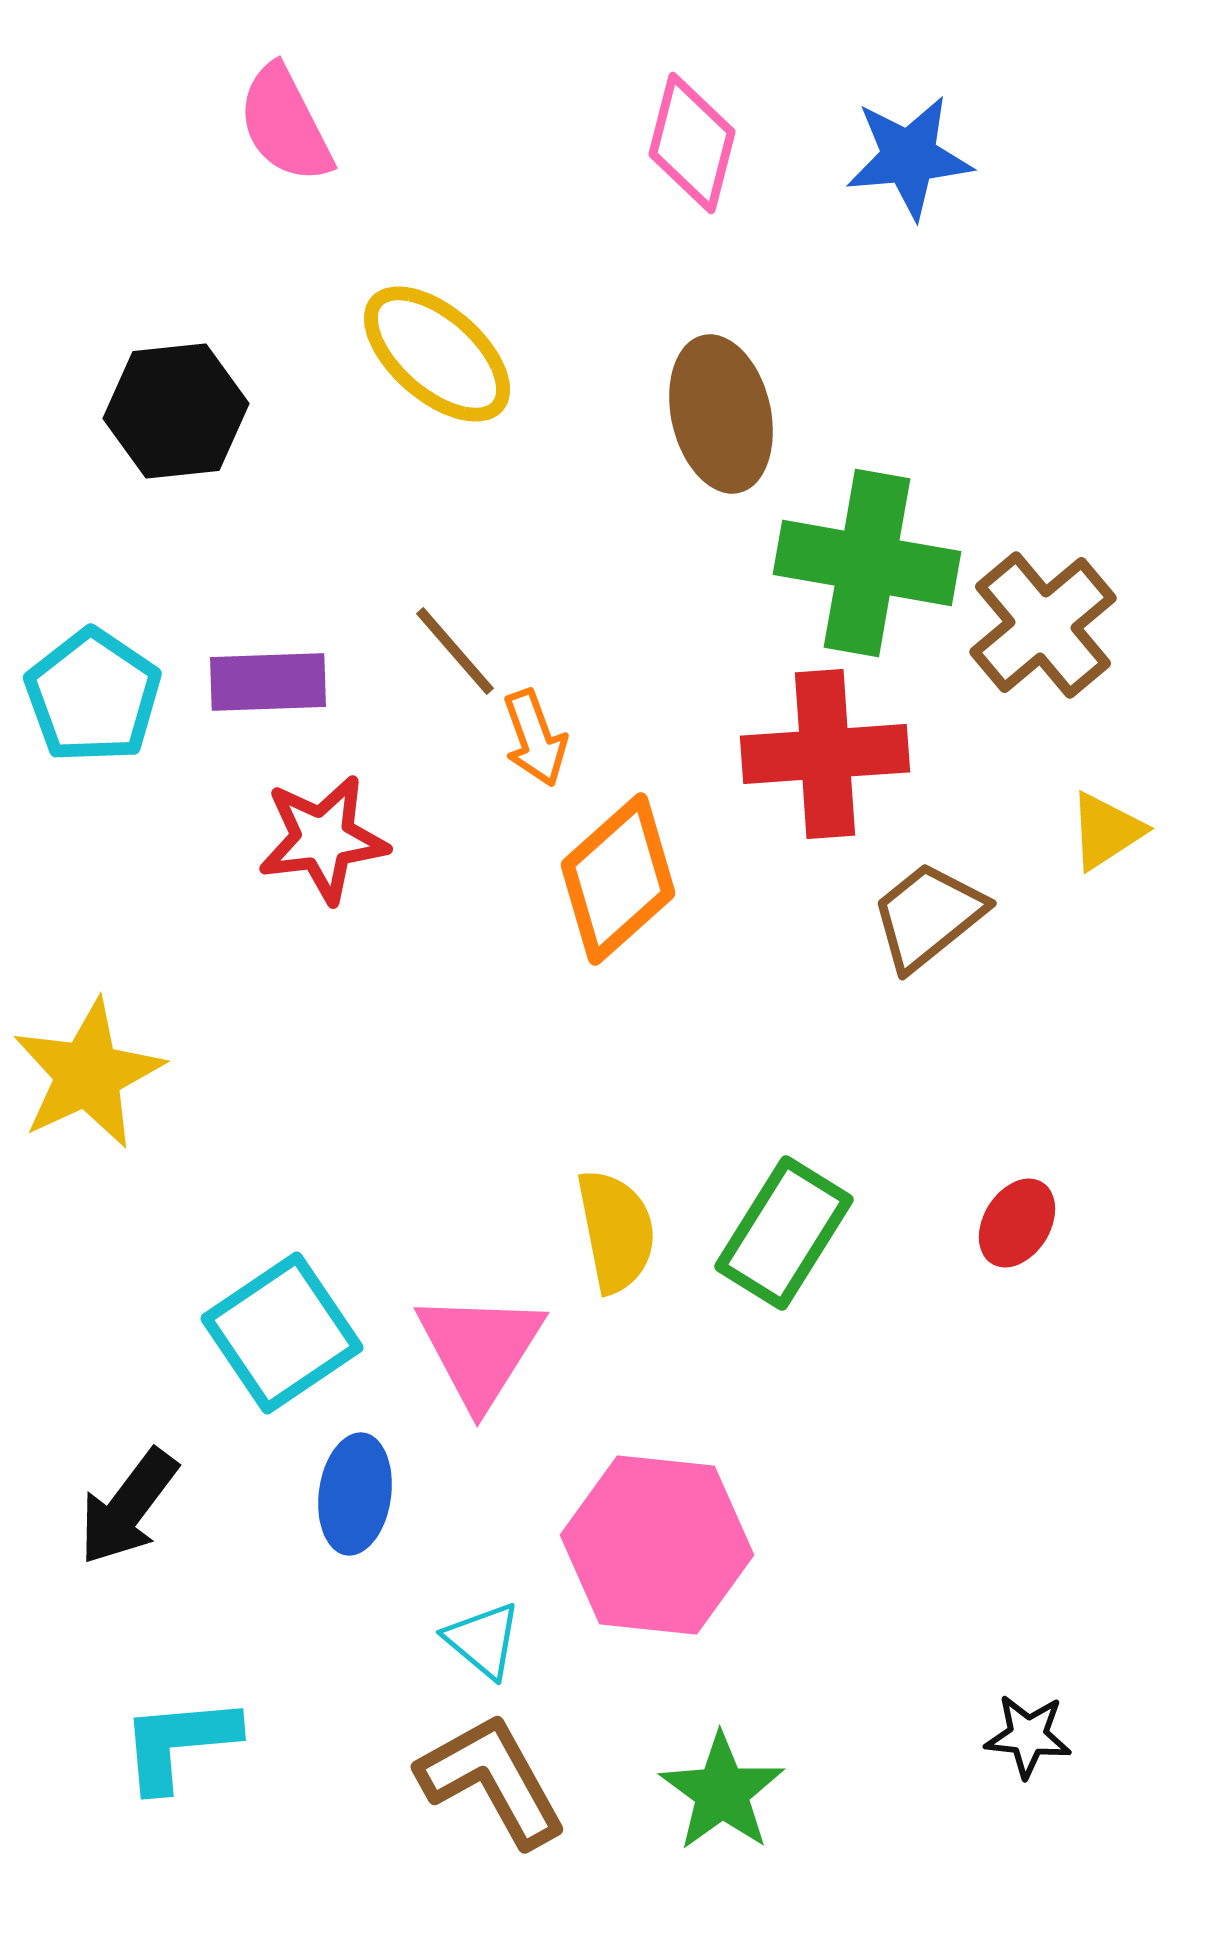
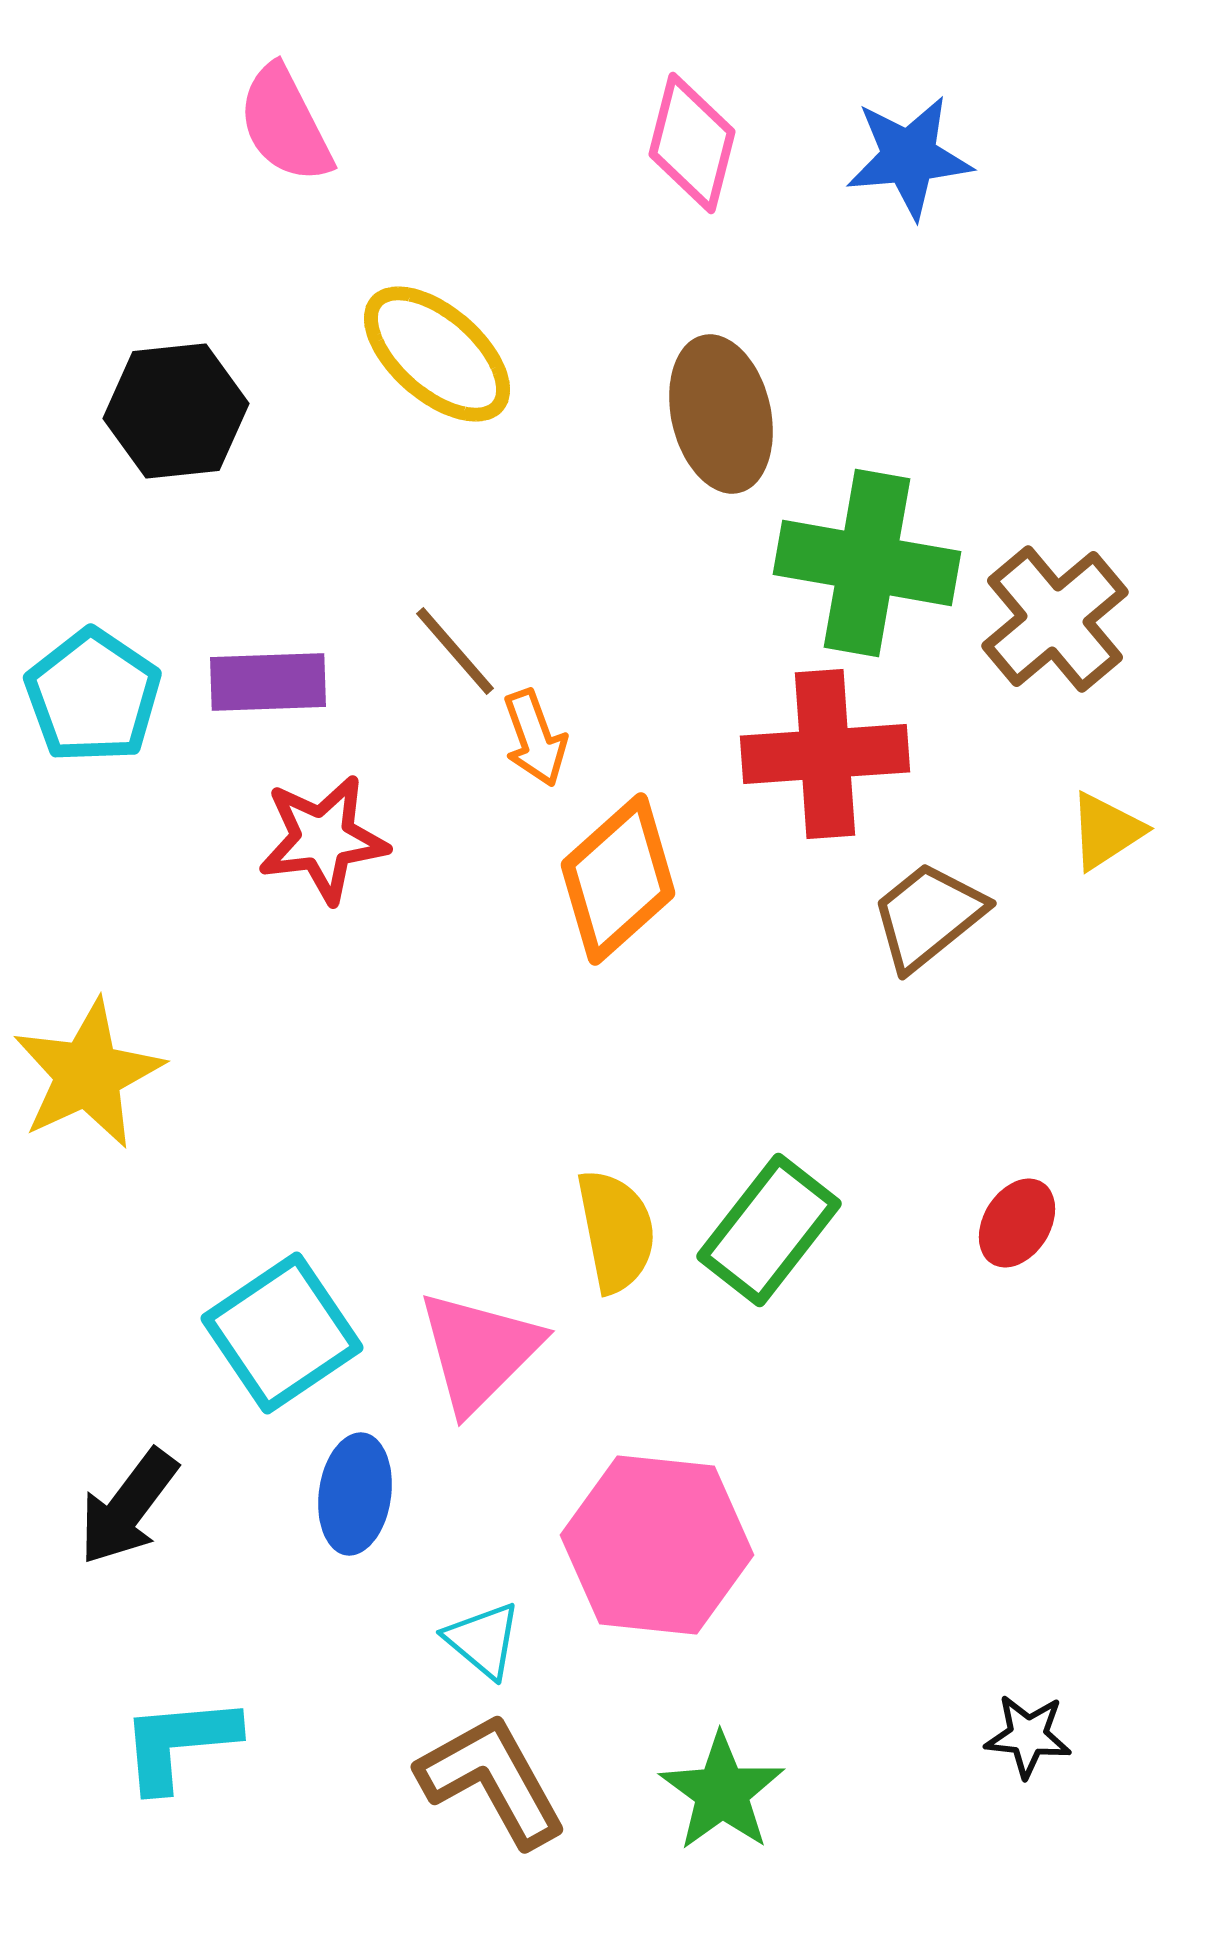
brown cross: moved 12 px right, 6 px up
green rectangle: moved 15 px left, 3 px up; rotated 6 degrees clockwise
pink triangle: moved 1 px left, 2 px down; rotated 13 degrees clockwise
